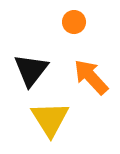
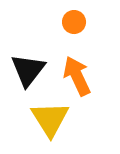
black triangle: moved 3 px left
orange arrow: moved 14 px left, 1 px up; rotated 18 degrees clockwise
